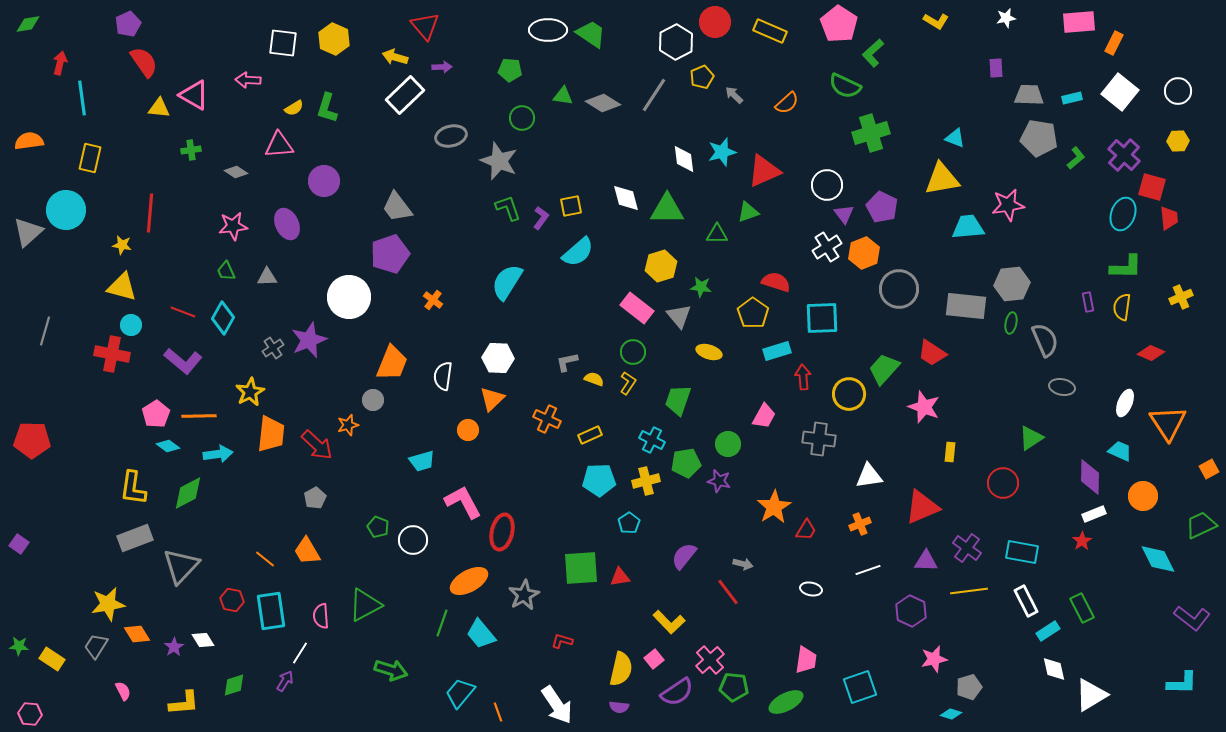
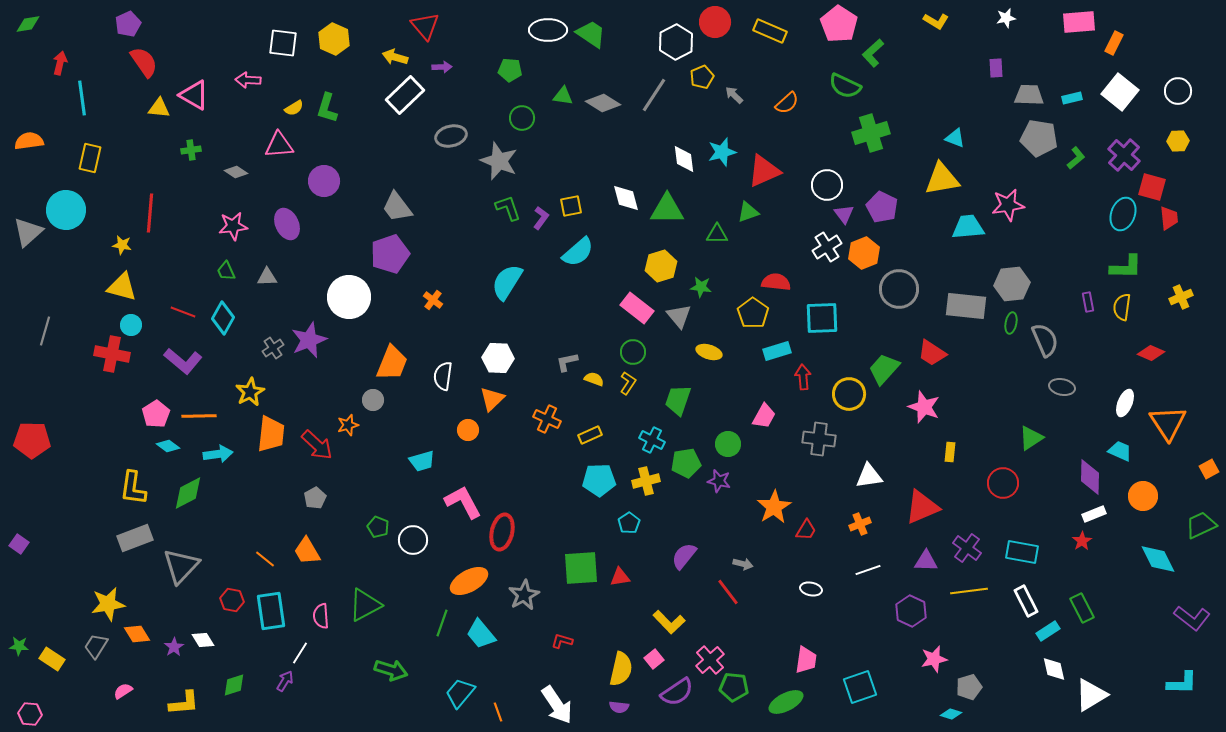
red semicircle at (776, 282): rotated 12 degrees counterclockwise
pink semicircle at (123, 691): rotated 96 degrees counterclockwise
